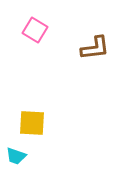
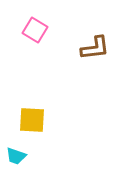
yellow square: moved 3 px up
